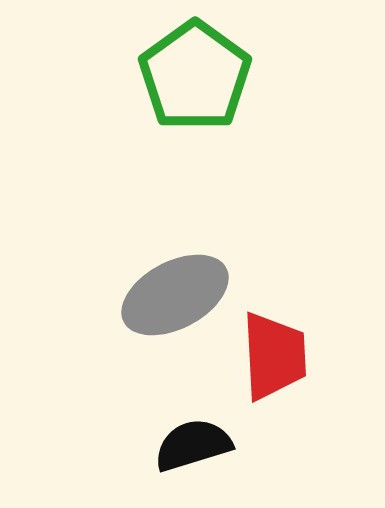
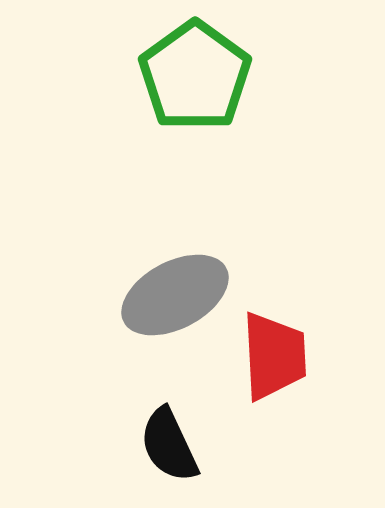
black semicircle: moved 24 px left; rotated 98 degrees counterclockwise
